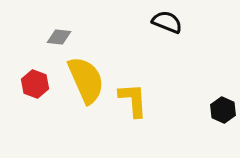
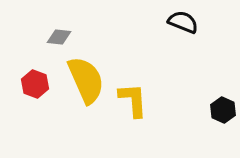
black semicircle: moved 16 px right
